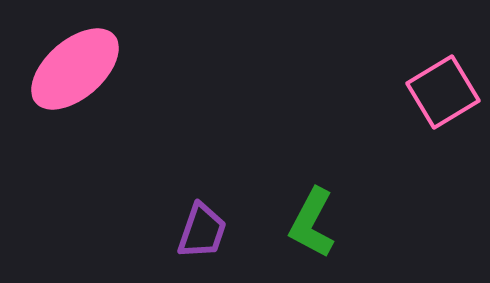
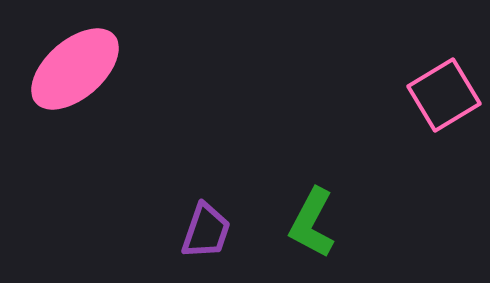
pink square: moved 1 px right, 3 px down
purple trapezoid: moved 4 px right
